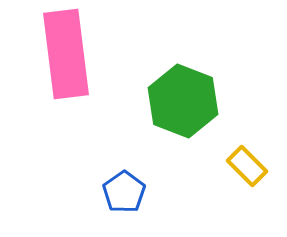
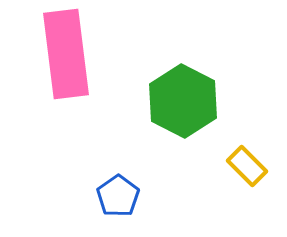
green hexagon: rotated 6 degrees clockwise
blue pentagon: moved 6 px left, 4 px down
